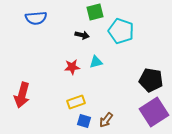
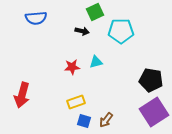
green square: rotated 12 degrees counterclockwise
cyan pentagon: rotated 20 degrees counterclockwise
black arrow: moved 4 px up
